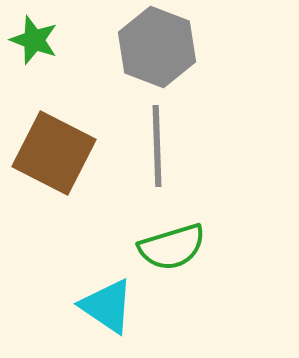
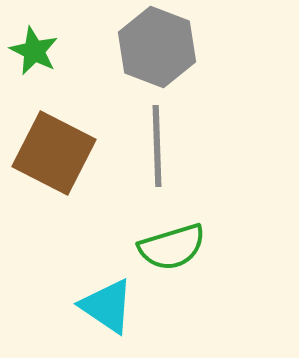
green star: moved 11 px down; rotated 6 degrees clockwise
